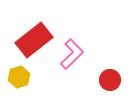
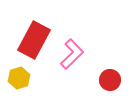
red rectangle: rotated 24 degrees counterclockwise
yellow hexagon: moved 1 px down
